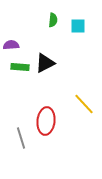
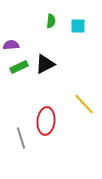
green semicircle: moved 2 px left, 1 px down
black triangle: moved 1 px down
green rectangle: moved 1 px left; rotated 30 degrees counterclockwise
